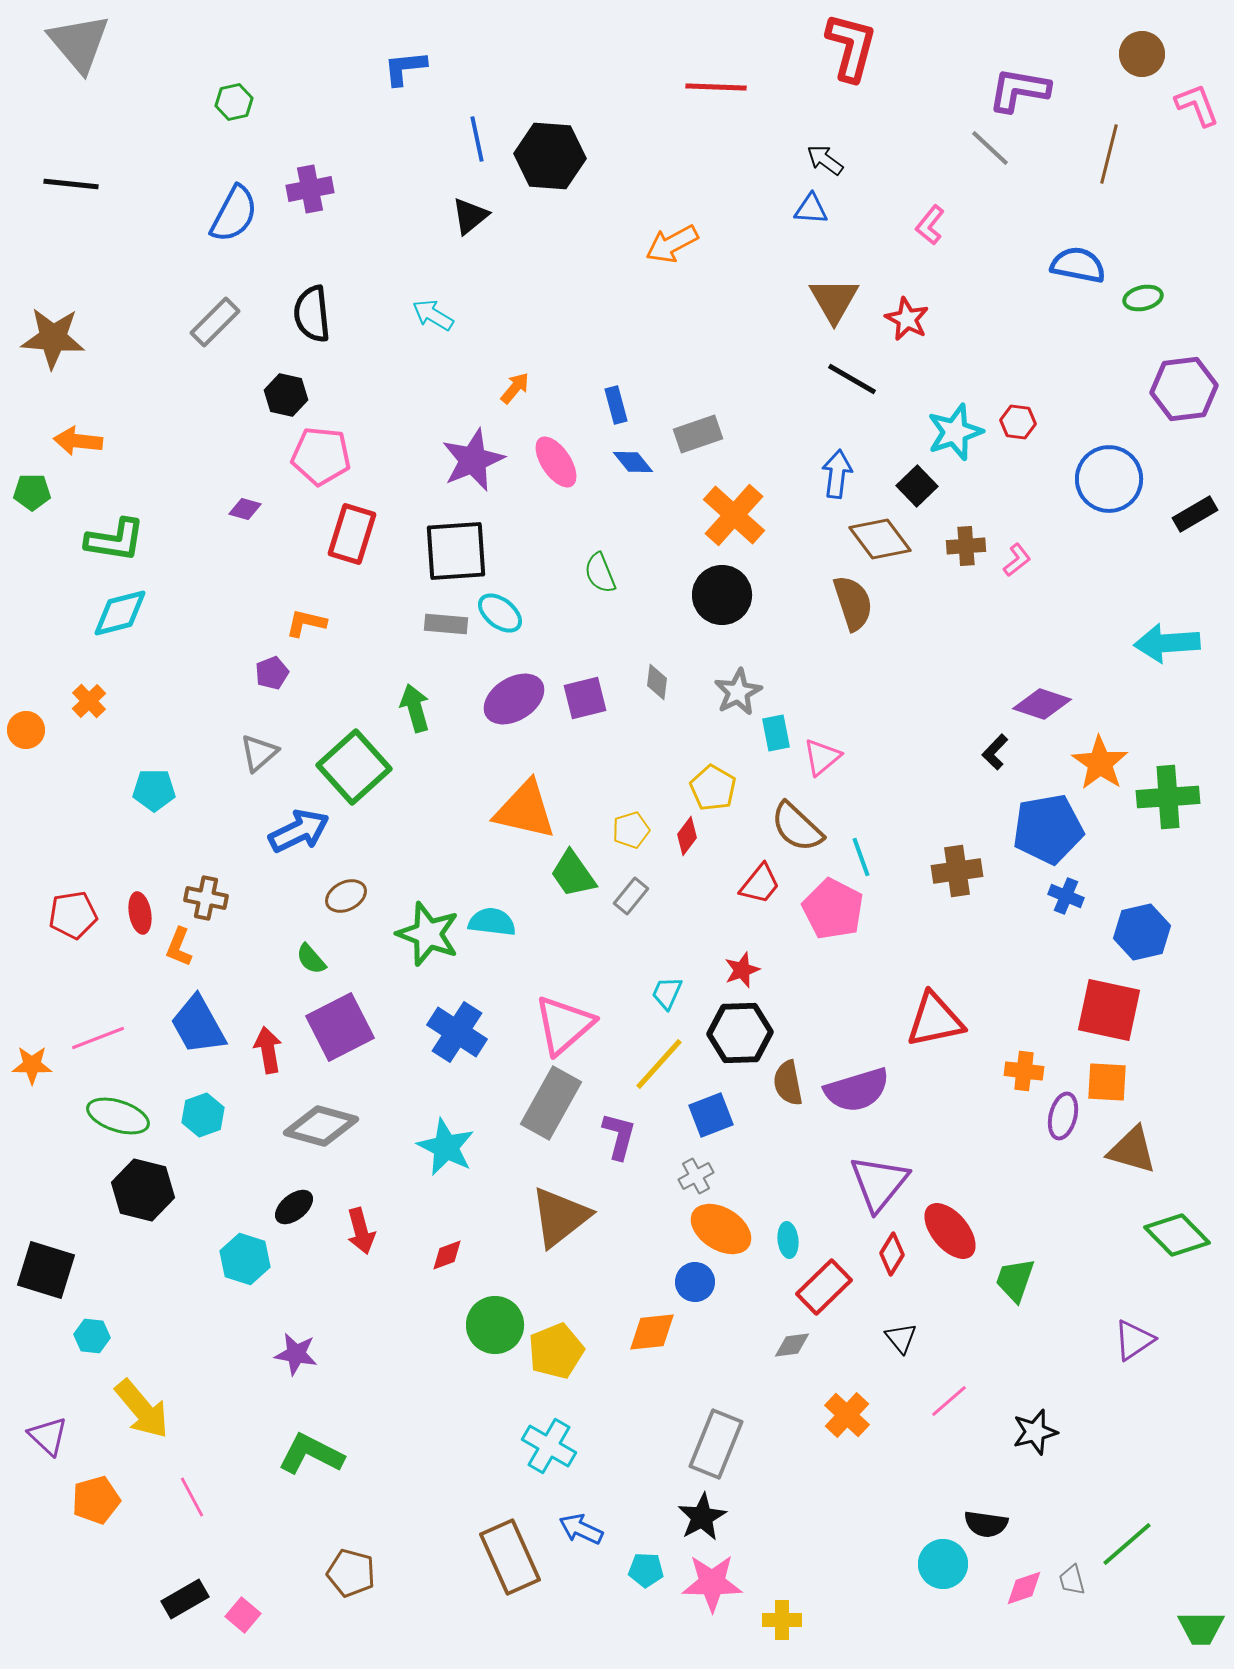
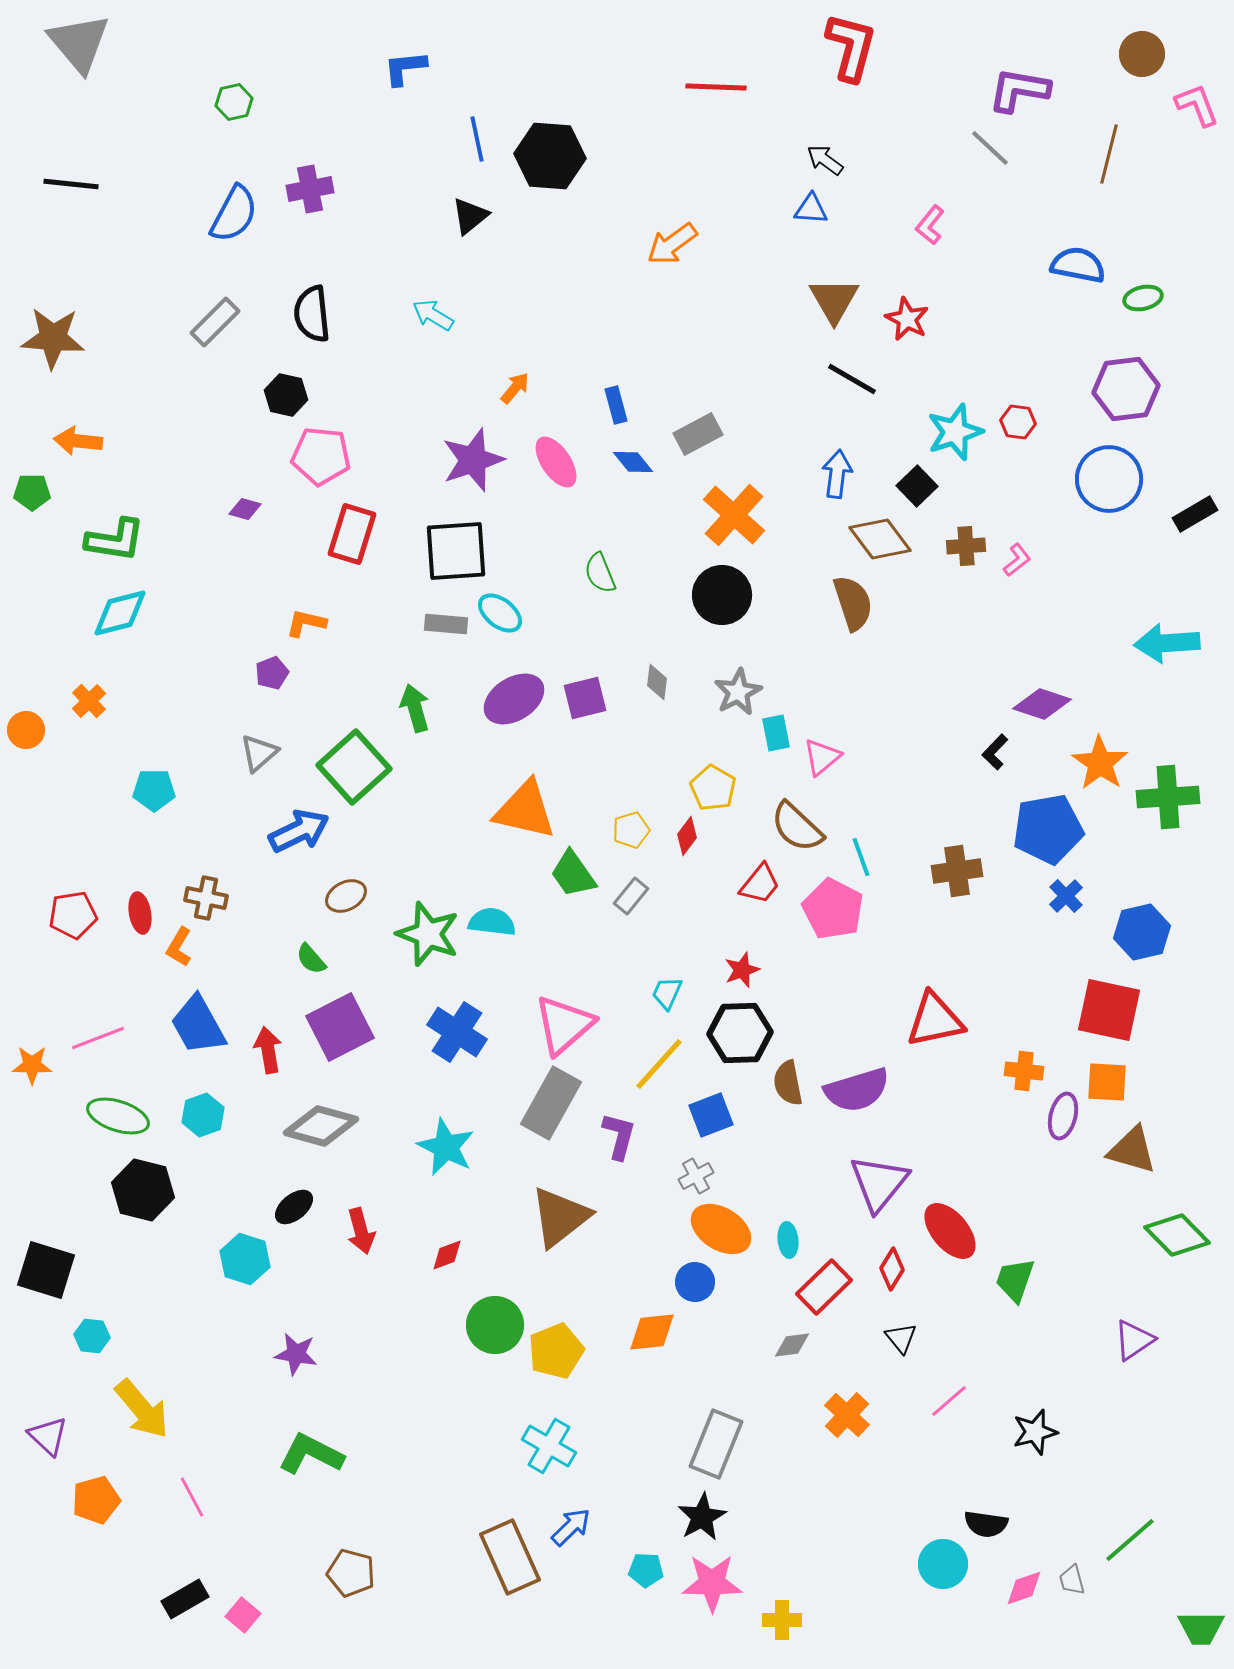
orange arrow at (672, 244): rotated 8 degrees counterclockwise
purple hexagon at (1184, 389): moved 58 px left
gray rectangle at (698, 434): rotated 9 degrees counterclockwise
purple star at (473, 460): rotated 4 degrees clockwise
blue cross at (1066, 896): rotated 24 degrees clockwise
orange L-shape at (179, 947): rotated 9 degrees clockwise
red diamond at (892, 1254): moved 15 px down
blue arrow at (581, 1529): moved 10 px left, 2 px up; rotated 111 degrees clockwise
green line at (1127, 1544): moved 3 px right, 4 px up
